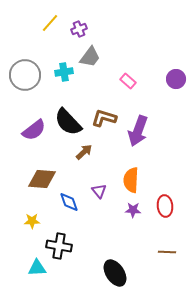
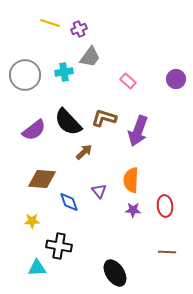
yellow line: rotated 66 degrees clockwise
